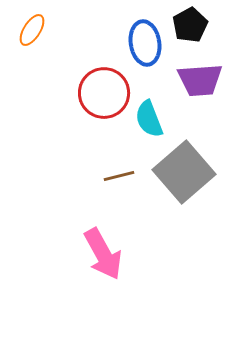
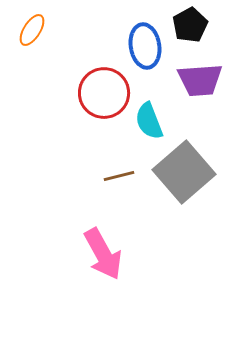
blue ellipse: moved 3 px down
cyan semicircle: moved 2 px down
